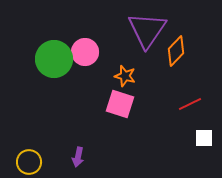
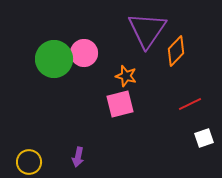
pink circle: moved 1 px left, 1 px down
orange star: moved 1 px right
pink square: rotated 32 degrees counterclockwise
white square: rotated 18 degrees counterclockwise
